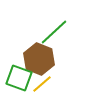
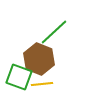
green square: moved 1 px up
yellow line: rotated 35 degrees clockwise
